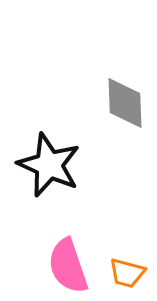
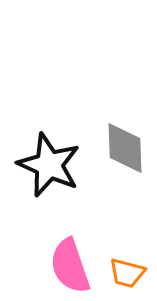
gray diamond: moved 45 px down
pink semicircle: moved 2 px right
